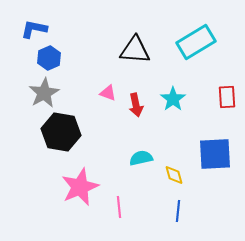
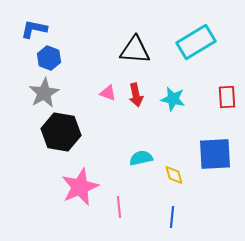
blue hexagon: rotated 15 degrees counterclockwise
cyan star: rotated 25 degrees counterclockwise
red arrow: moved 10 px up
blue line: moved 6 px left, 6 px down
